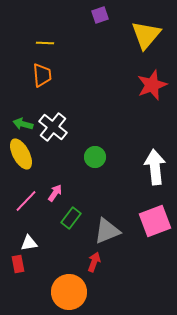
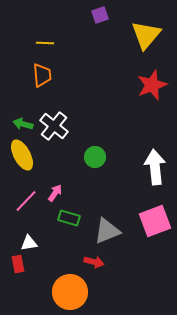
white cross: moved 1 px right, 1 px up
yellow ellipse: moved 1 px right, 1 px down
green rectangle: moved 2 px left; rotated 70 degrees clockwise
red arrow: rotated 84 degrees clockwise
orange circle: moved 1 px right
